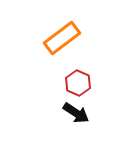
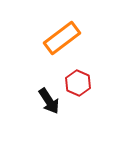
black arrow: moved 27 px left, 12 px up; rotated 24 degrees clockwise
